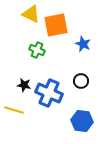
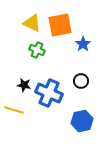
yellow triangle: moved 1 px right, 9 px down
orange square: moved 4 px right
blue star: rotated 14 degrees clockwise
blue hexagon: rotated 20 degrees counterclockwise
